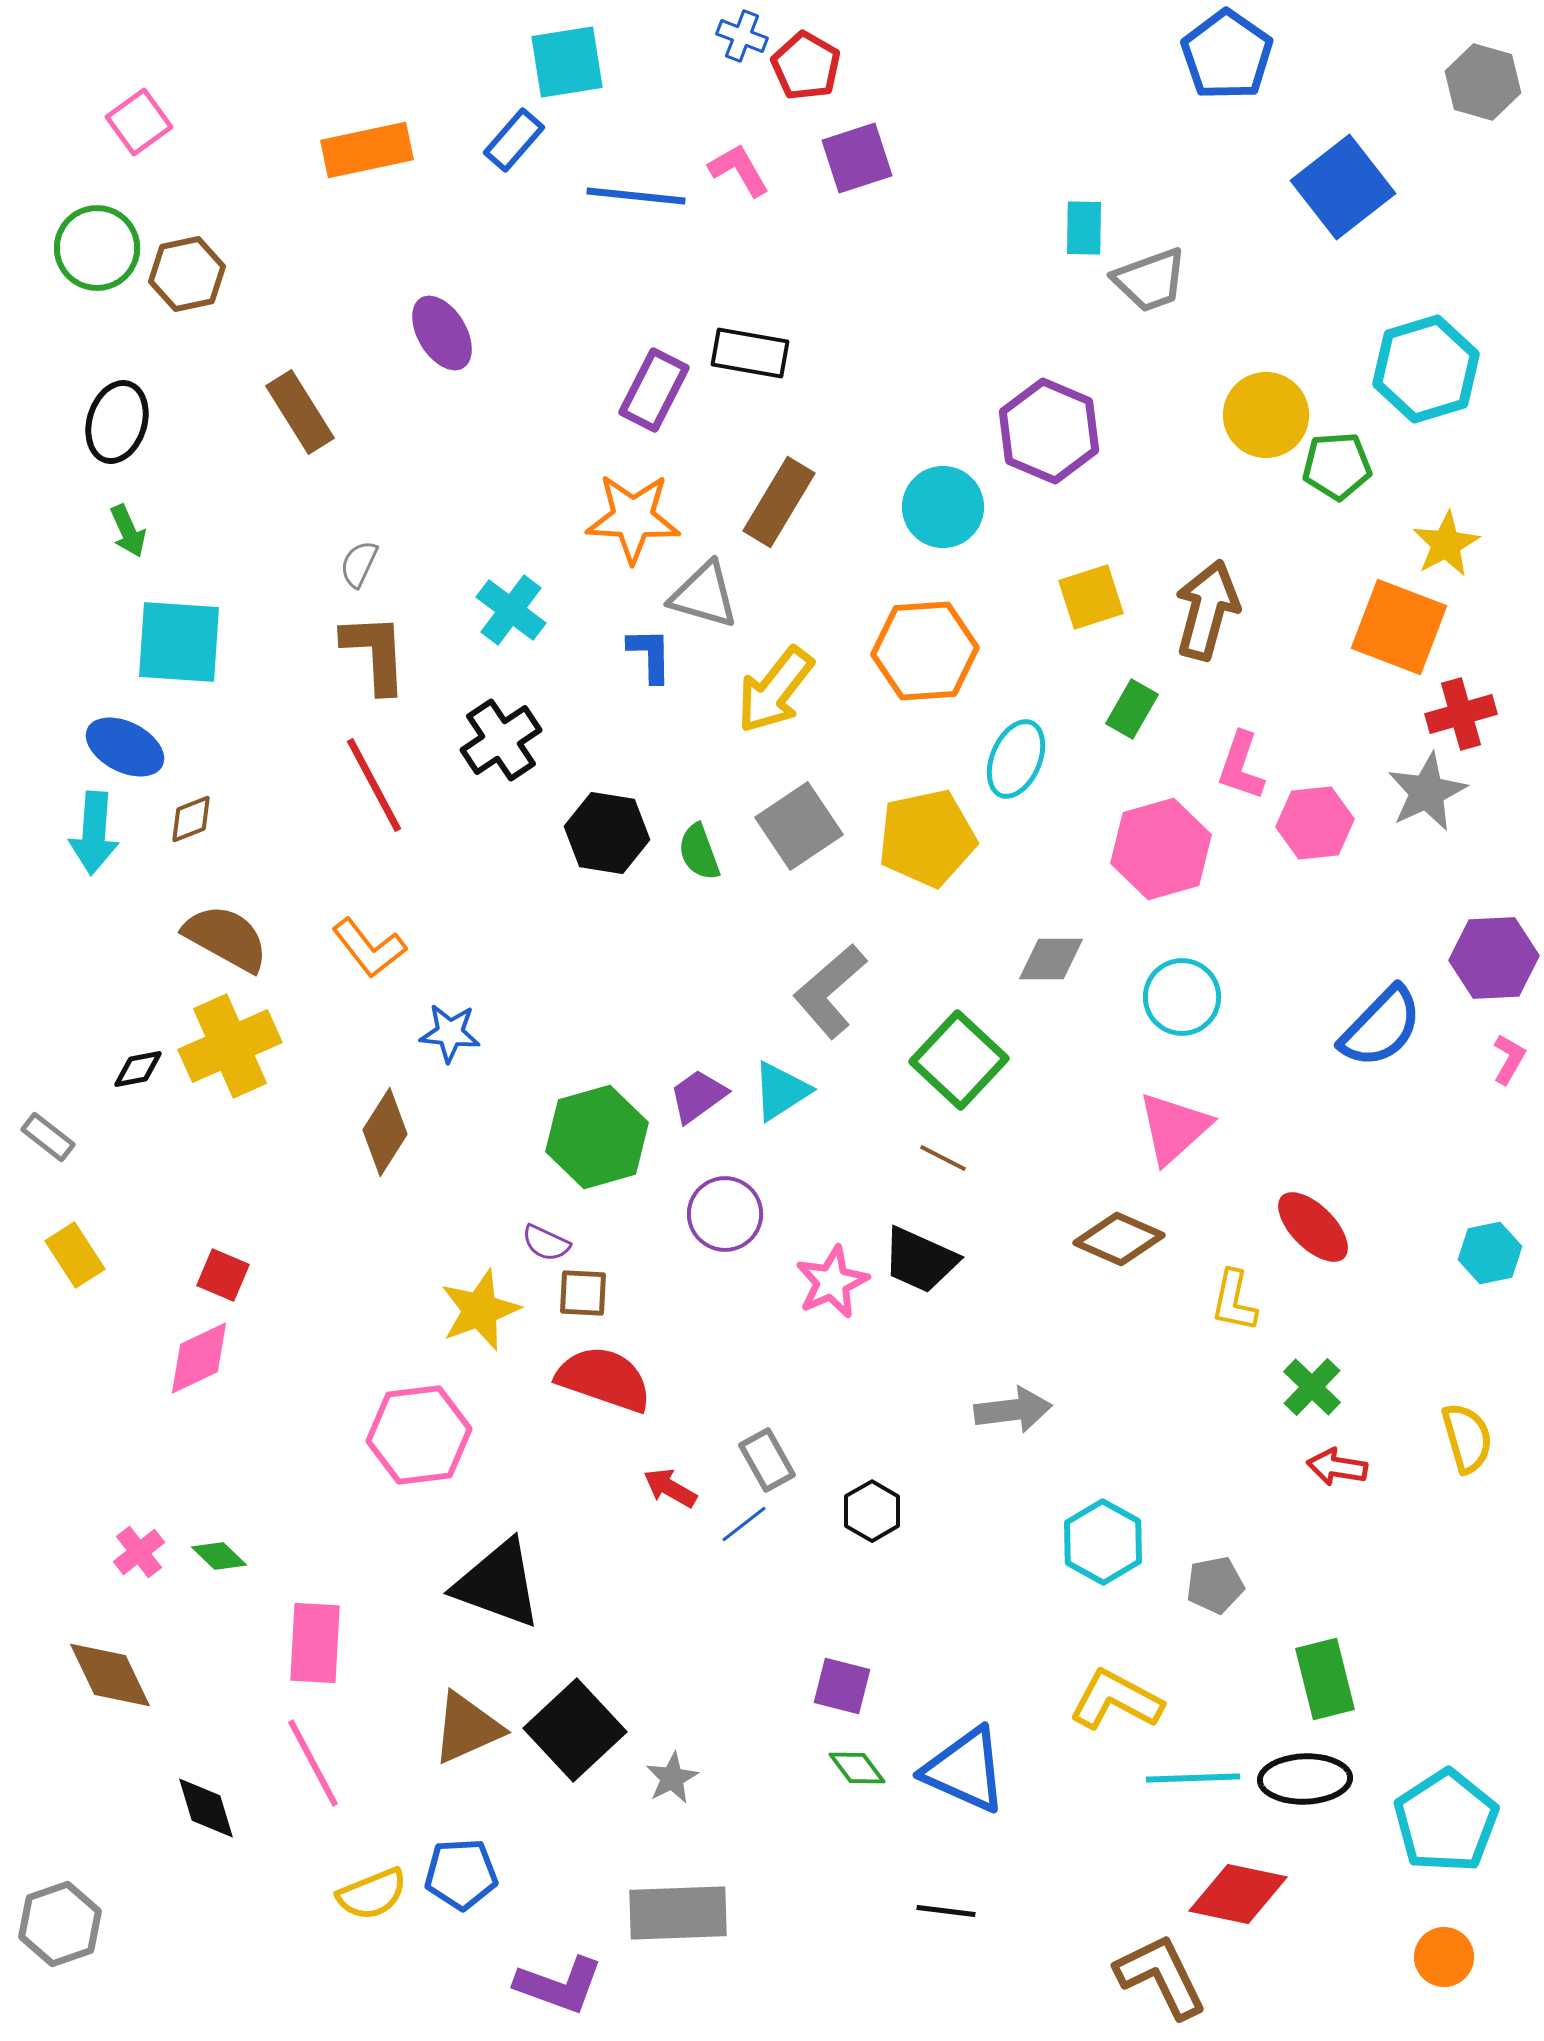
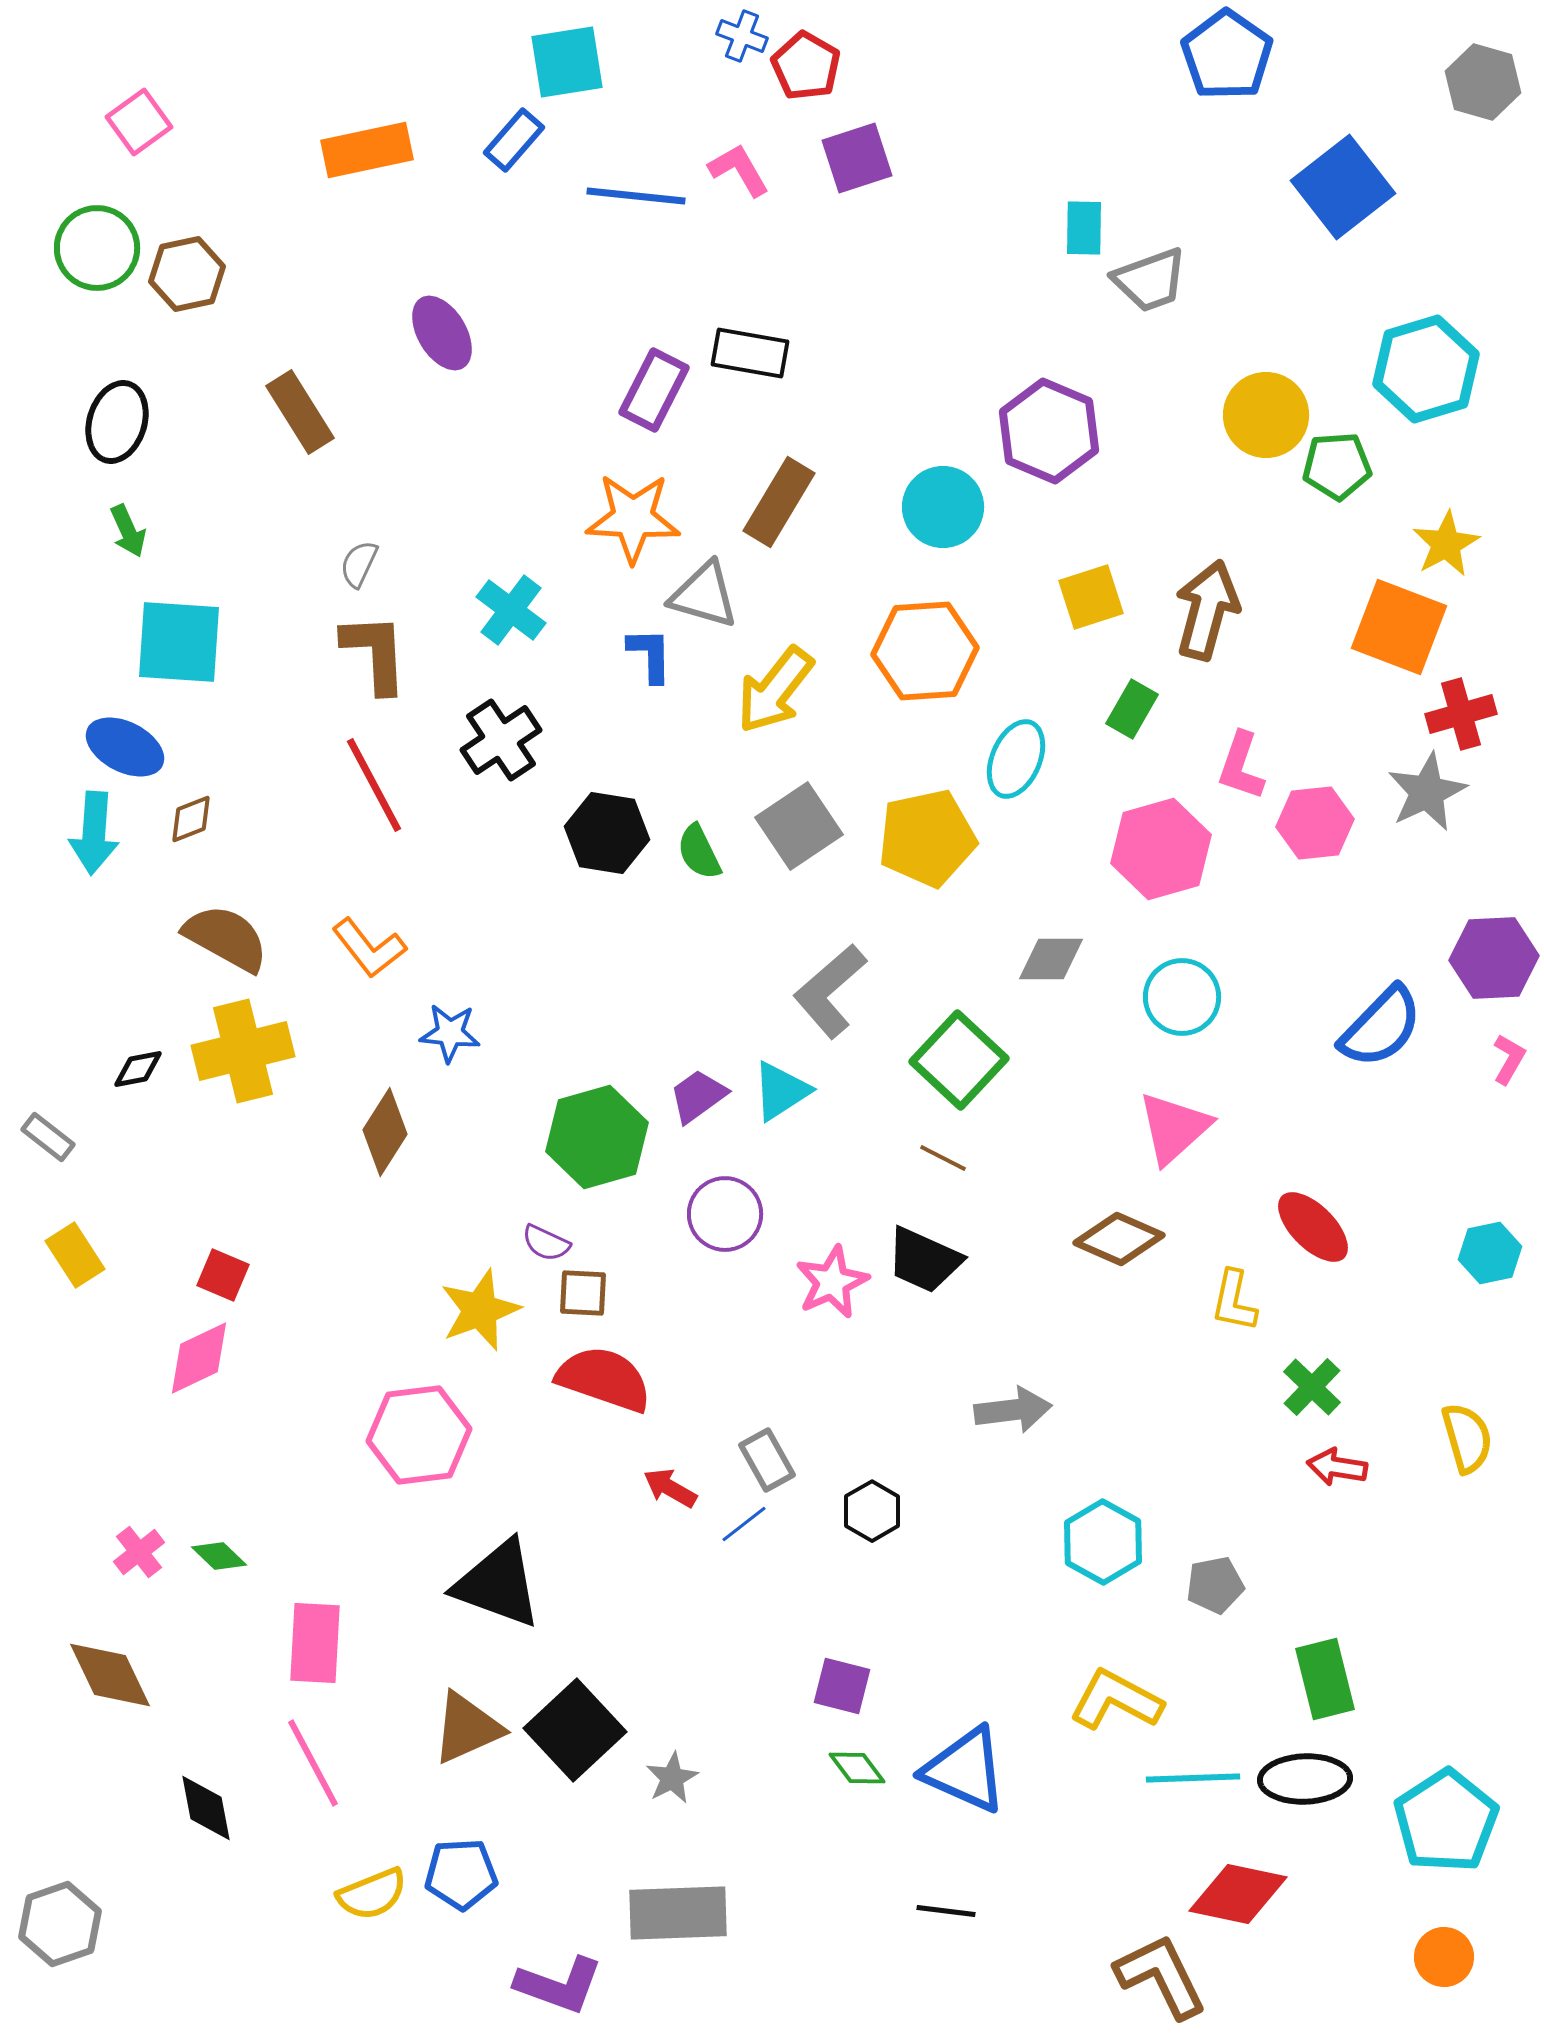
green semicircle at (699, 852): rotated 6 degrees counterclockwise
yellow cross at (230, 1046): moved 13 px right, 5 px down; rotated 10 degrees clockwise
black trapezoid at (920, 1260): moved 4 px right
black diamond at (206, 1808): rotated 6 degrees clockwise
